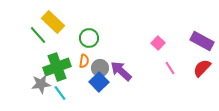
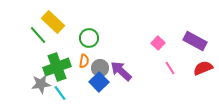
purple rectangle: moved 7 px left
red semicircle: moved 1 px right; rotated 24 degrees clockwise
